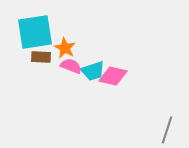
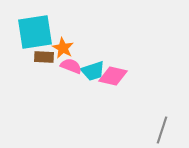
orange star: moved 2 px left
brown rectangle: moved 3 px right
gray line: moved 5 px left
